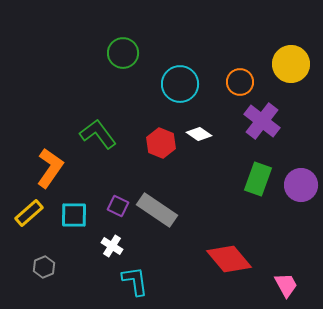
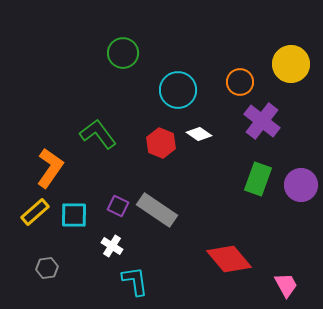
cyan circle: moved 2 px left, 6 px down
yellow rectangle: moved 6 px right, 1 px up
gray hexagon: moved 3 px right, 1 px down; rotated 15 degrees clockwise
